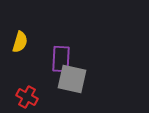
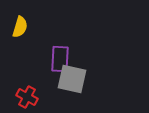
yellow semicircle: moved 15 px up
purple rectangle: moved 1 px left
